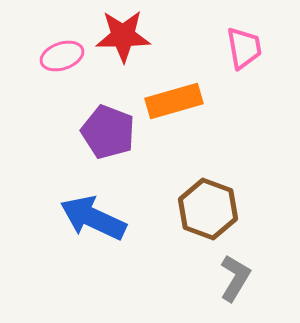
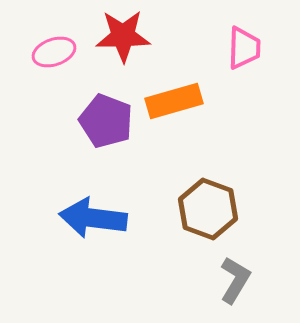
pink trapezoid: rotated 12 degrees clockwise
pink ellipse: moved 8 px left, 4 px up
purple pentagon: moved 2 px left, 11 px up
blue arrow: rotated 18 degrees counterclockwise
gray L-shape: moved 2 px down
